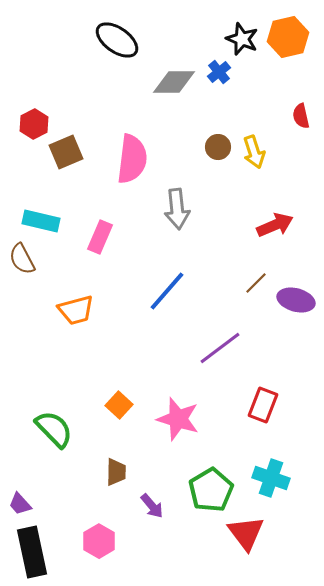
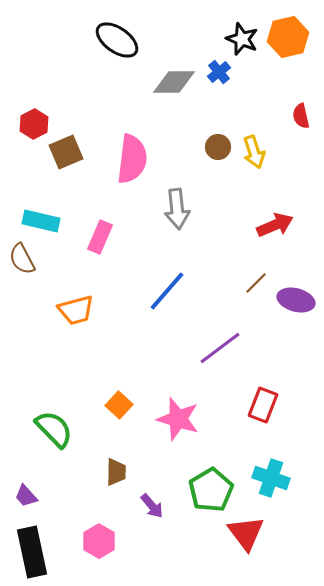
purple trapezoid: moved 6 px right, 8 px up
